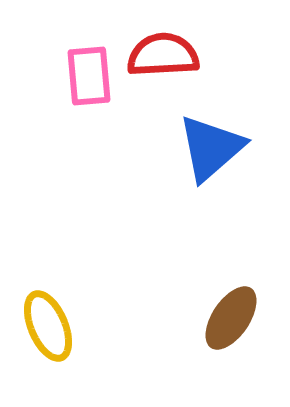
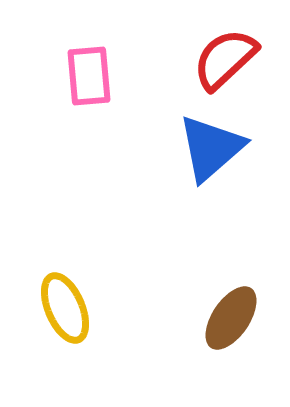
red semicircle: moved 62 px right, 4 px down; rotated 40 degrees counterclockwise
yellow ellipse: moved 17 px right, 18 px up
